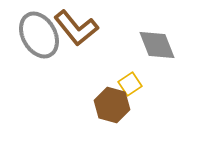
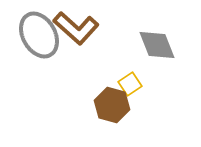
brown L-shape: rotated 9 degrees counterclockwise
